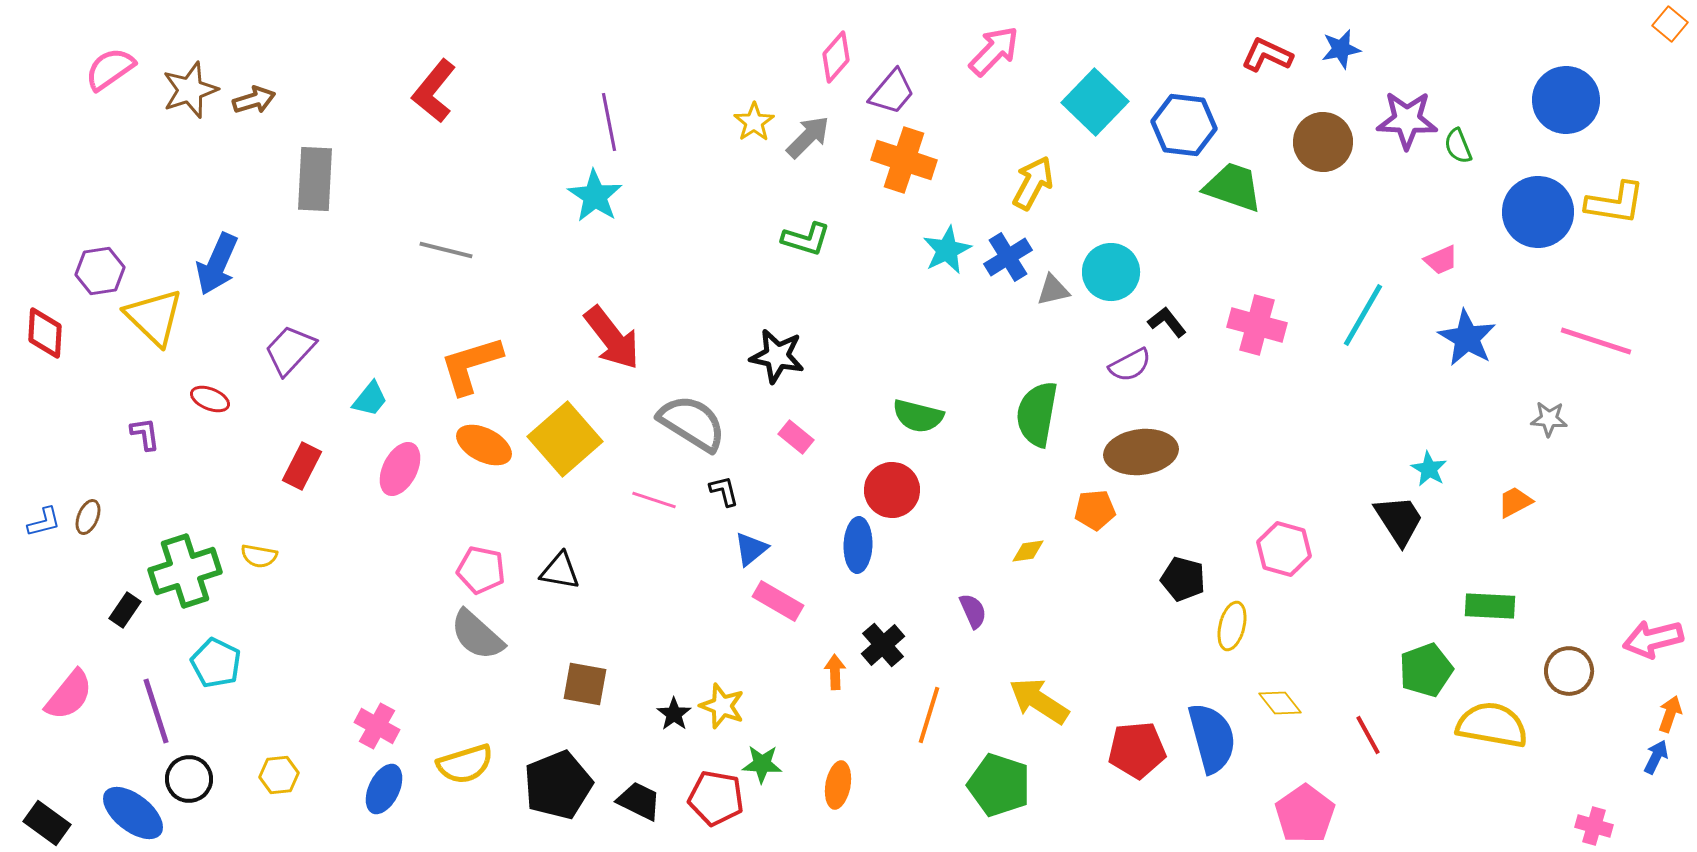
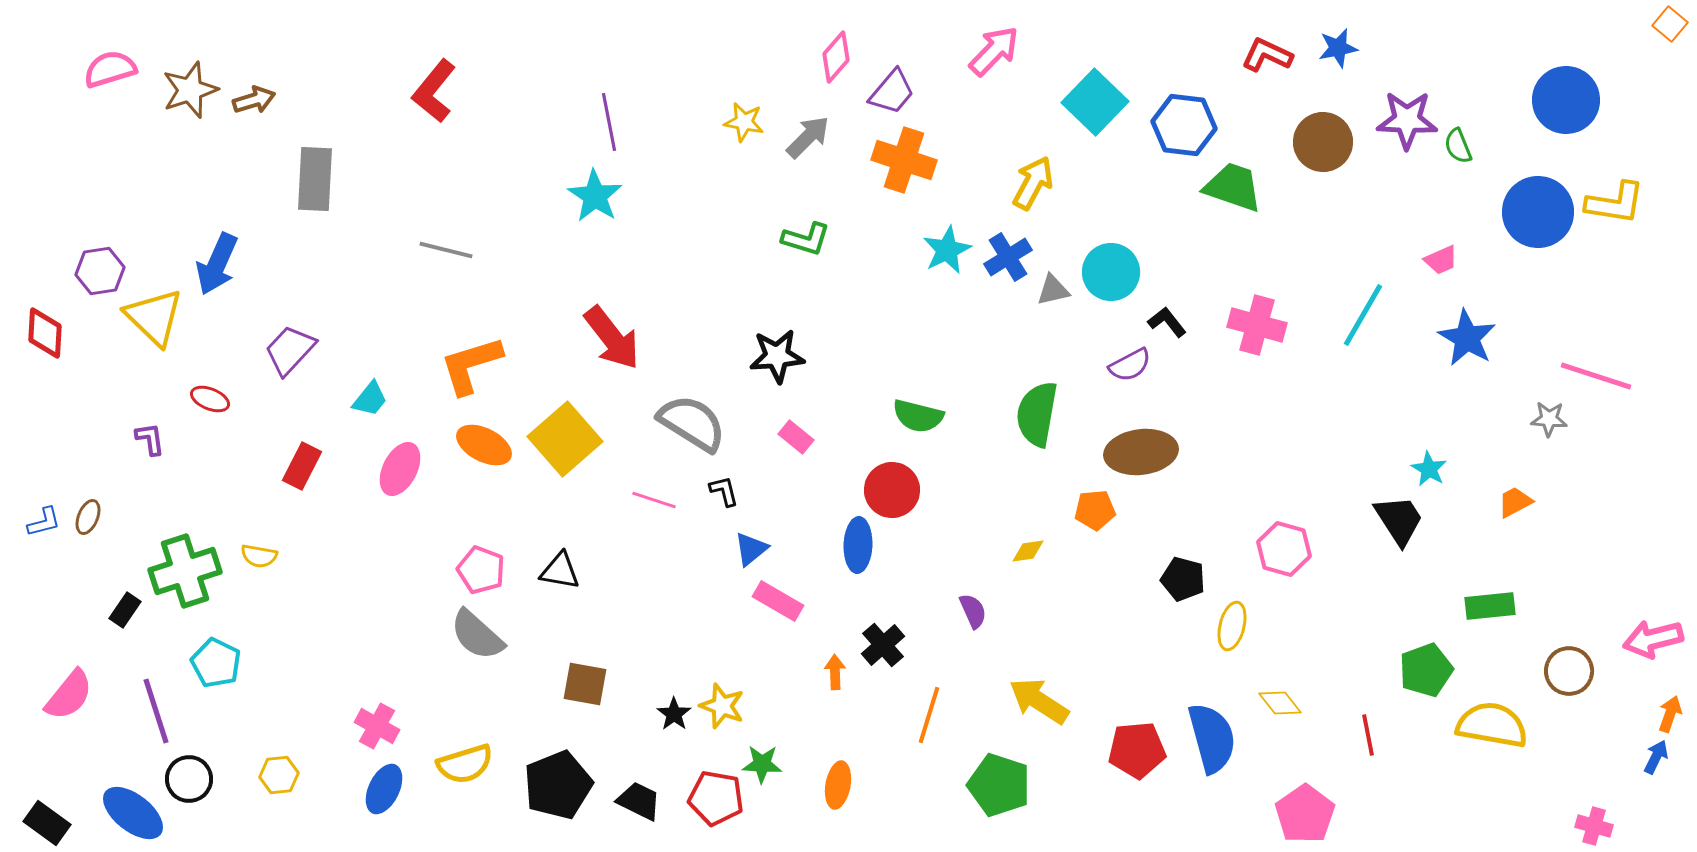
blue star at (1341, 49): moved 3 px left, 1 px up
pink semicircle at (110, 69): rotated 18 degrees clockwise
yellow star at (754, 122): moved 10 px left; rotated 27 degrees counterclockwise
pink line at (1596, 341): moved 35 px down
black star at (777, 356): rotated 16 degrees counterclockwise
purple L-shape at (145, 434): moved 5 px right, 5 px down
pink pentagon at (481, 570): rotated 9 degrees clockwise
green rectangle at (1490, 606): rotated 9 degrees counterclockwise
red line at (1368, 735): rotated 18 degrees clockwise
